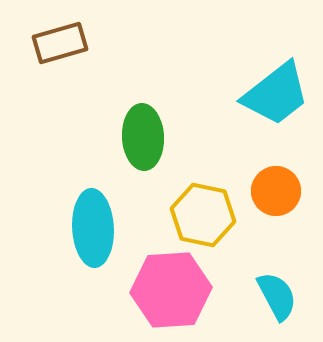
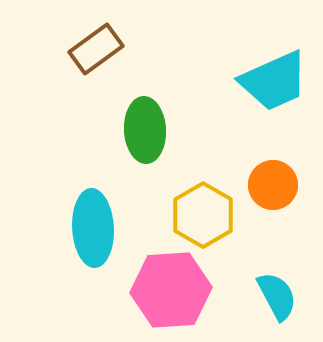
brown rectangle: moved 36 px right, 6 px down; rotated 20 degrees counterclockwise
cyan trapezoid: moved 2 px left, 13 px up; rotated 14 degrees clockwise
green ellipse: moved 2 px right, 7 px up
orange circle: moved 3 px left, 6 px up
yellow hexagon: rotated 18 degrees clockwise
